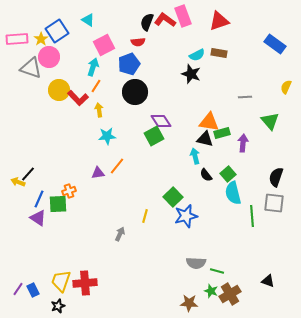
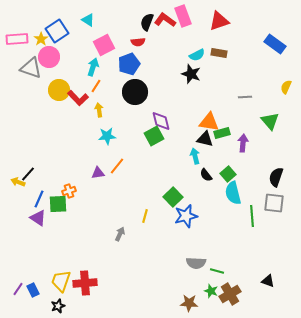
purple diamond at (161, 121): rotated 20 degrees clockwise
